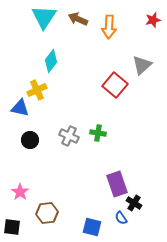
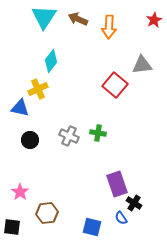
red star: moved 1 px right; rotated 14 degrees counterclockwise
gray triangle: rotated 35 degrees clockwise
yellow cross: moved 1 px right, 1 px up
